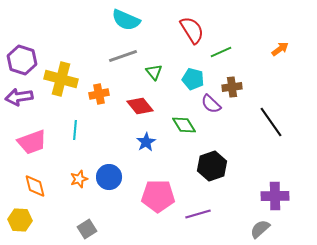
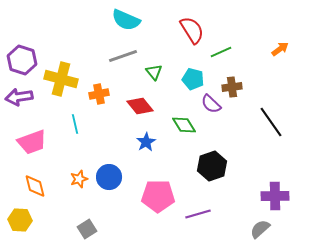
cyan line: moved 6 px up; rotated 18 degrees counterclockwise
